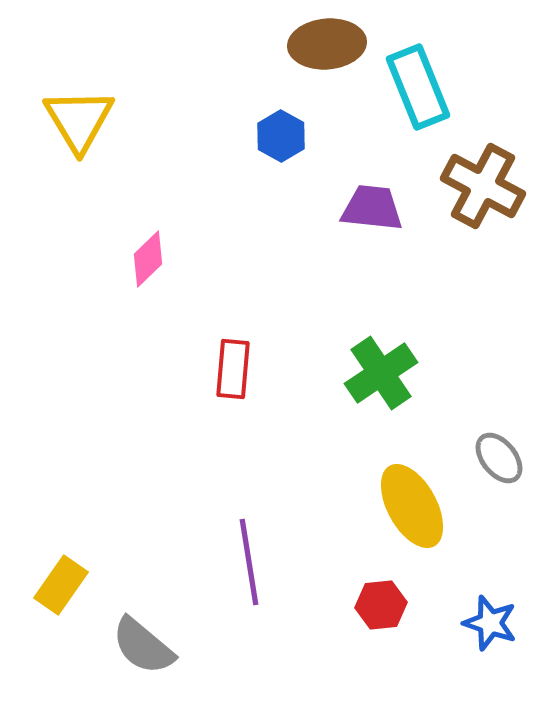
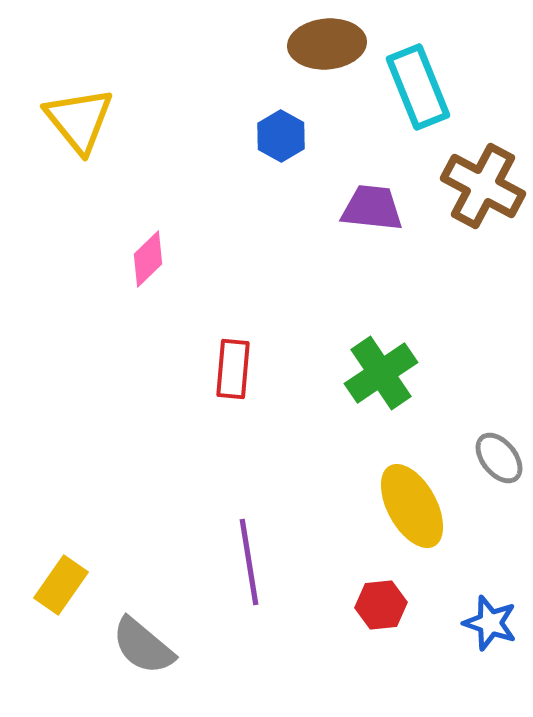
yellow triangle: rotated 8 degrees counterclockwise
